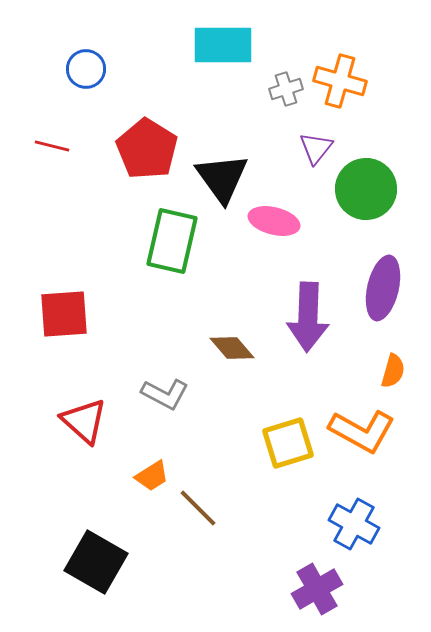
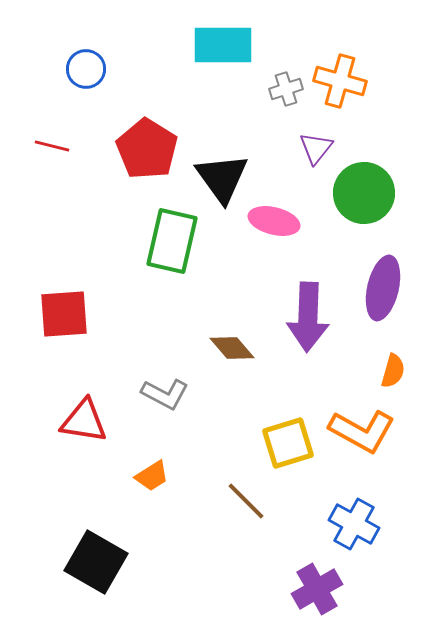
green circle: moved 2 px left, 4 px down
red triangle: rotated 33 degrees counterclockwise
brown line: moved 48 px right, 7 px up
